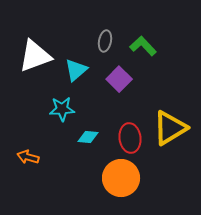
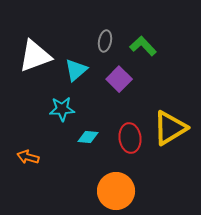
orange circle: moved 5 px left, 13 px down
